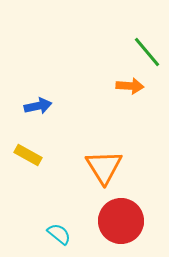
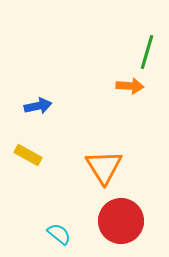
green line: rotated 56 degrees clockwise
